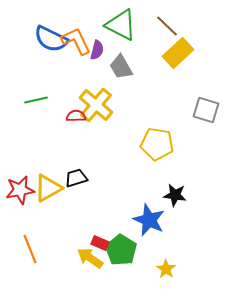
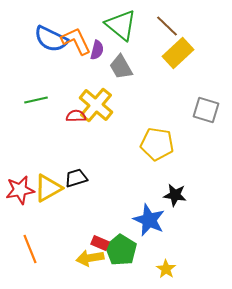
green triangle: rotated 12 degrees clockwise
yellow arrow: rotated 44 degrees counterclockwise
